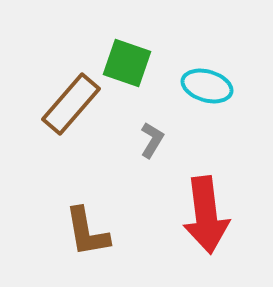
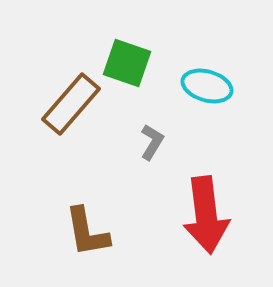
gray L-shape: moved 2 px down
